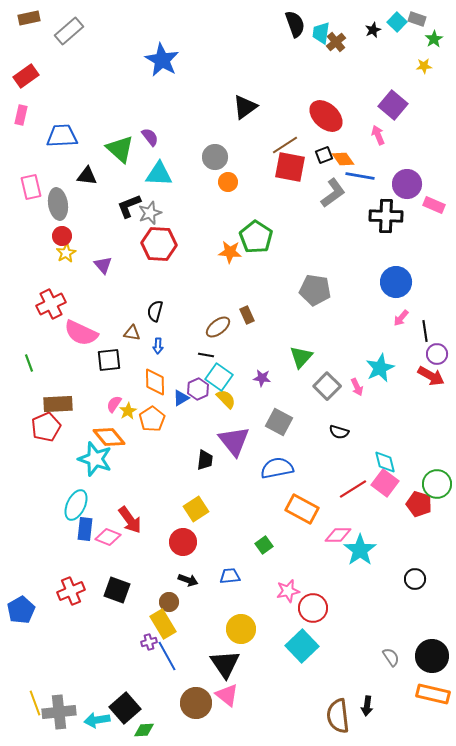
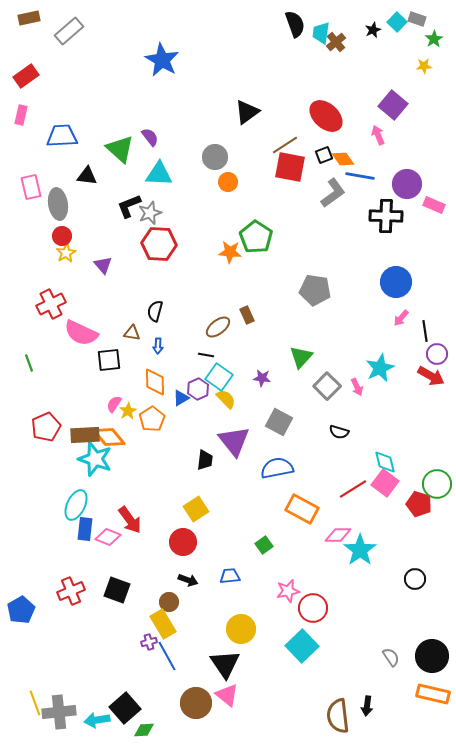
black triangle at (245, 107): moved 2 px right, 5 px down
brown rectangle at (58, 404): moved 27 px right, 31 px down
